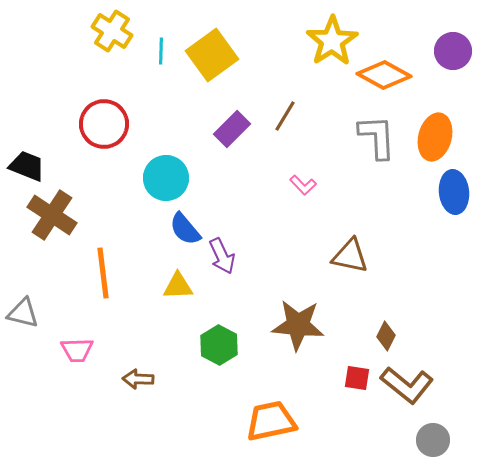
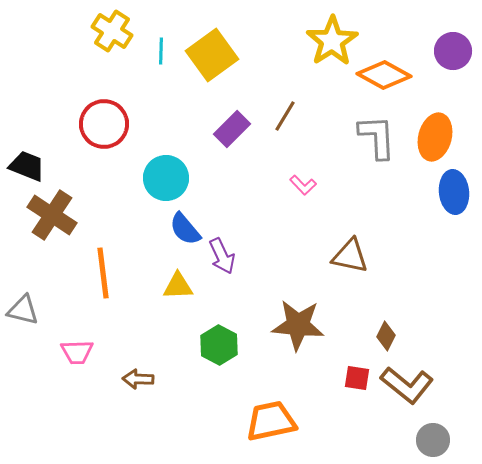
gray triangle: moved 3 px up
pink trapezoid: moved 2 px down
